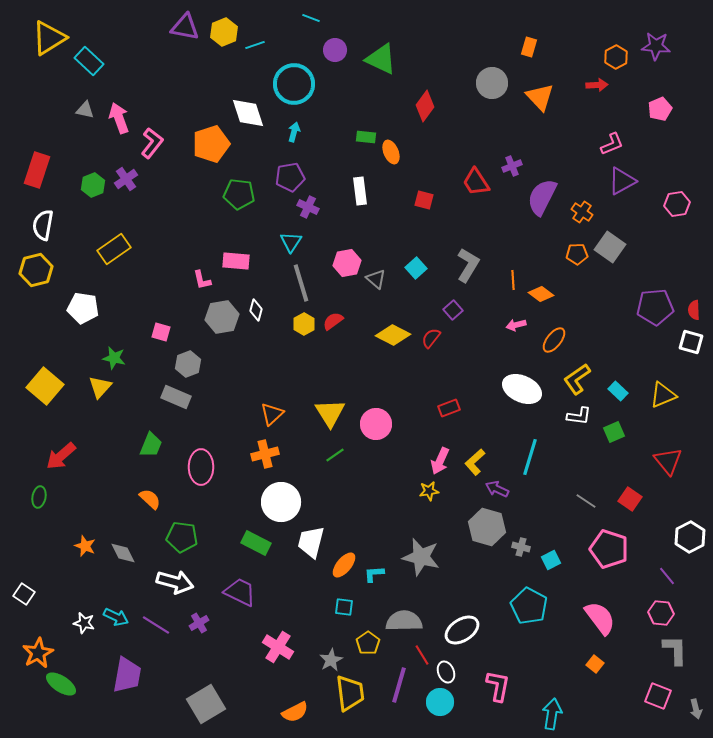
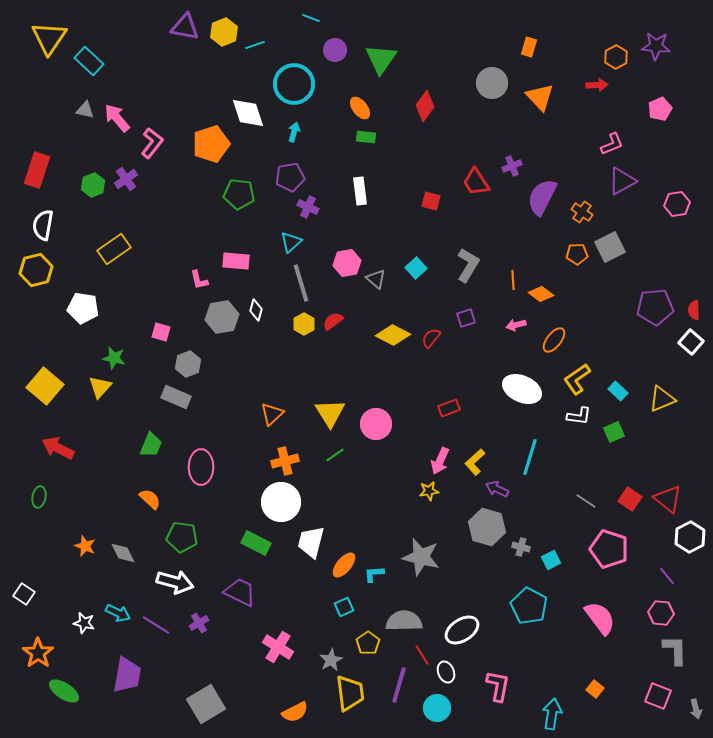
yellow triangle at (49, 38): rotated 24 degrees counterclockwise
green triangle at (381, 59): rotated 40 degrees clockwise
pink arrow at (119, 118): moved 2 px left; rotated 20 degrees counterclockwise
orange ellipse at (391, 152): moved 31 px left, 44 px up; rotated 15 degrees counterclockwise
red square at (424, 200): moved 7 px right, 1 px down
cyan triangle at (291, 242): rotated 15 degrees clockwise
gray square at (610, 247): rotated 28 degrees clockwise
pink L-shape at (202, 280): moved 3 px left
purple square at (453, 310): moved 13 px right, 8 px down; rotated 24 degrees clockwise
white square at (691, 342): rotated 25 degrees clockwise
yellow triangle at (663, 395): moved 1 px left, 4 px down
orange cross at (265, 454): moved 20 px right, 7 px down
red arrow at (61, 456): moved 3 px left, 8 px up; rotated 68 degrees clockwise
red triangle at (668, 461): moved 38 px down; rotated 12 degrees counterclockwise
cyan square at (344, 607): rotated 30 degrees counterclockwise
cyan arrow at (116, 617): moved 2 px right, 4 px up
orange star at (38, 653): rotated 8 degrees counterclockwise
orange square at (595, 664): moved 25 px down
green ellipse at (61, 684): moved 3 px right, 7 px down
cyan circle at (440, 702): moved 3 px left, 6 px down
